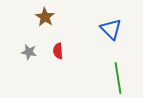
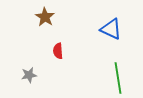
blue triangle: rotated 20 degrees counterclockwise
gray star: moved 23 px down; rotated 21 degrees counterclockwise
